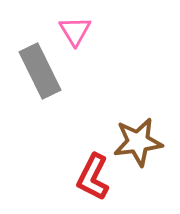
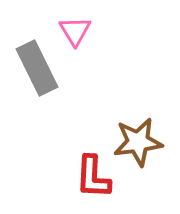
gray rectangle: moved 3 px left, 3 px up
red L-shape: rotated 24 degrees counterclockwise
